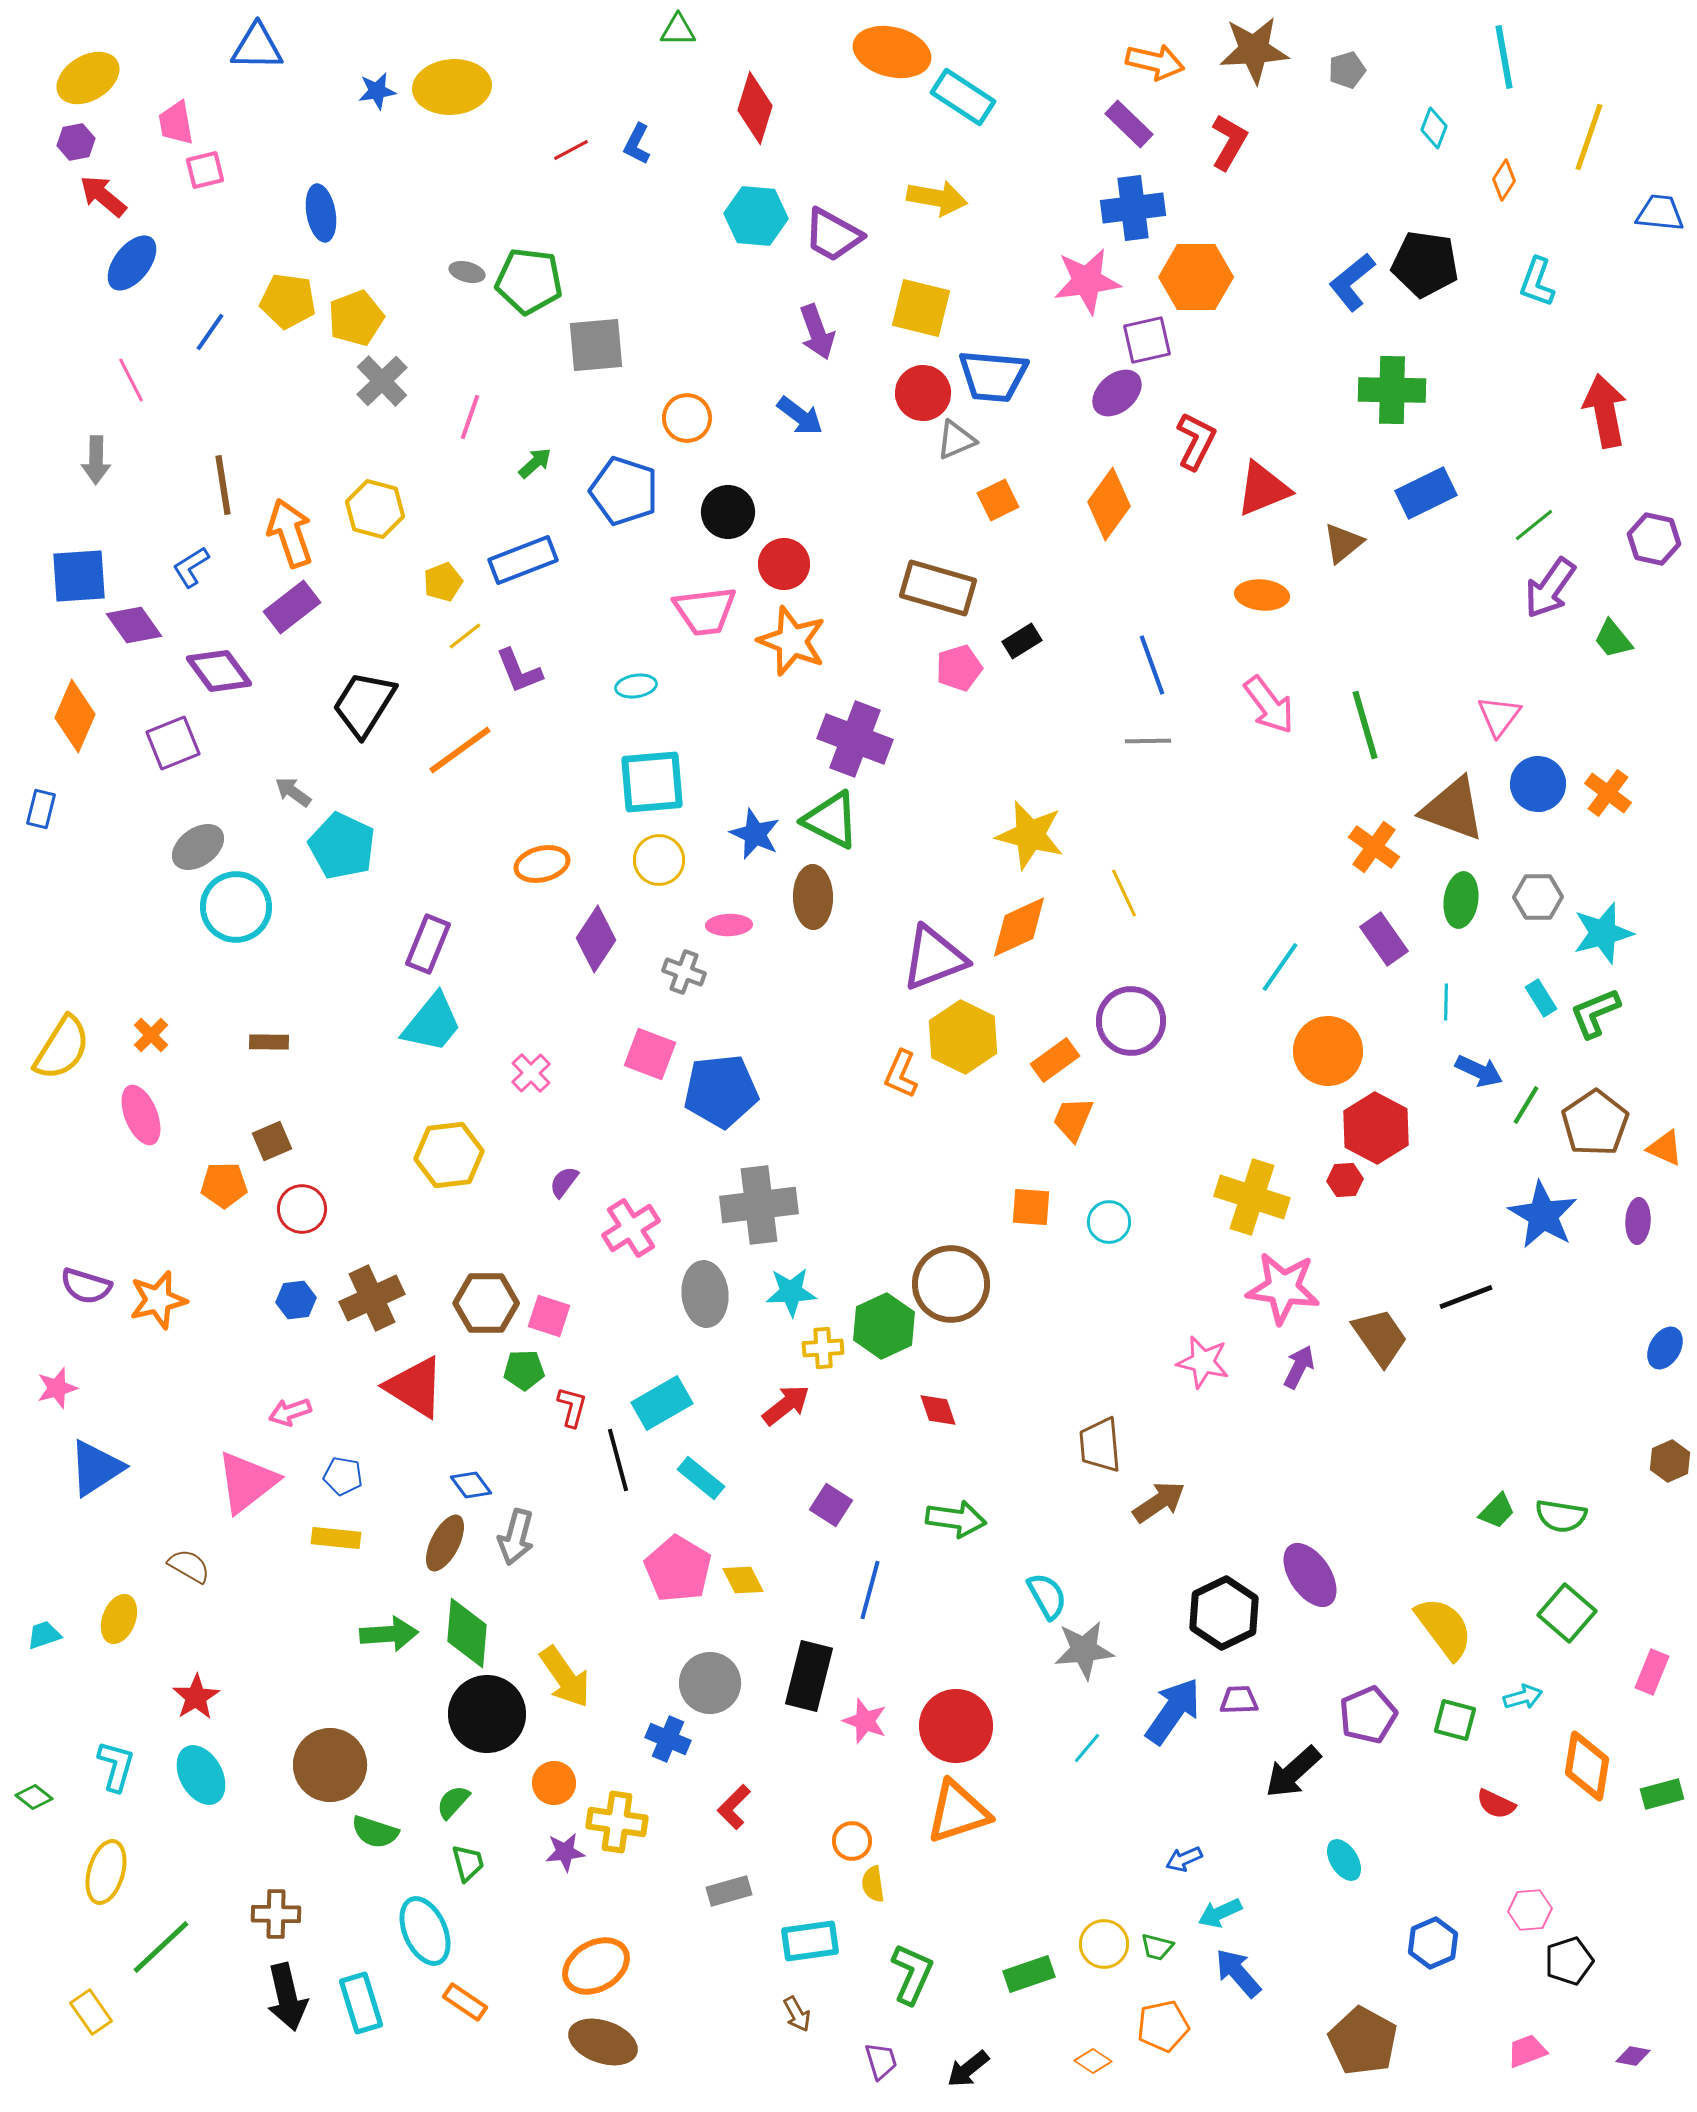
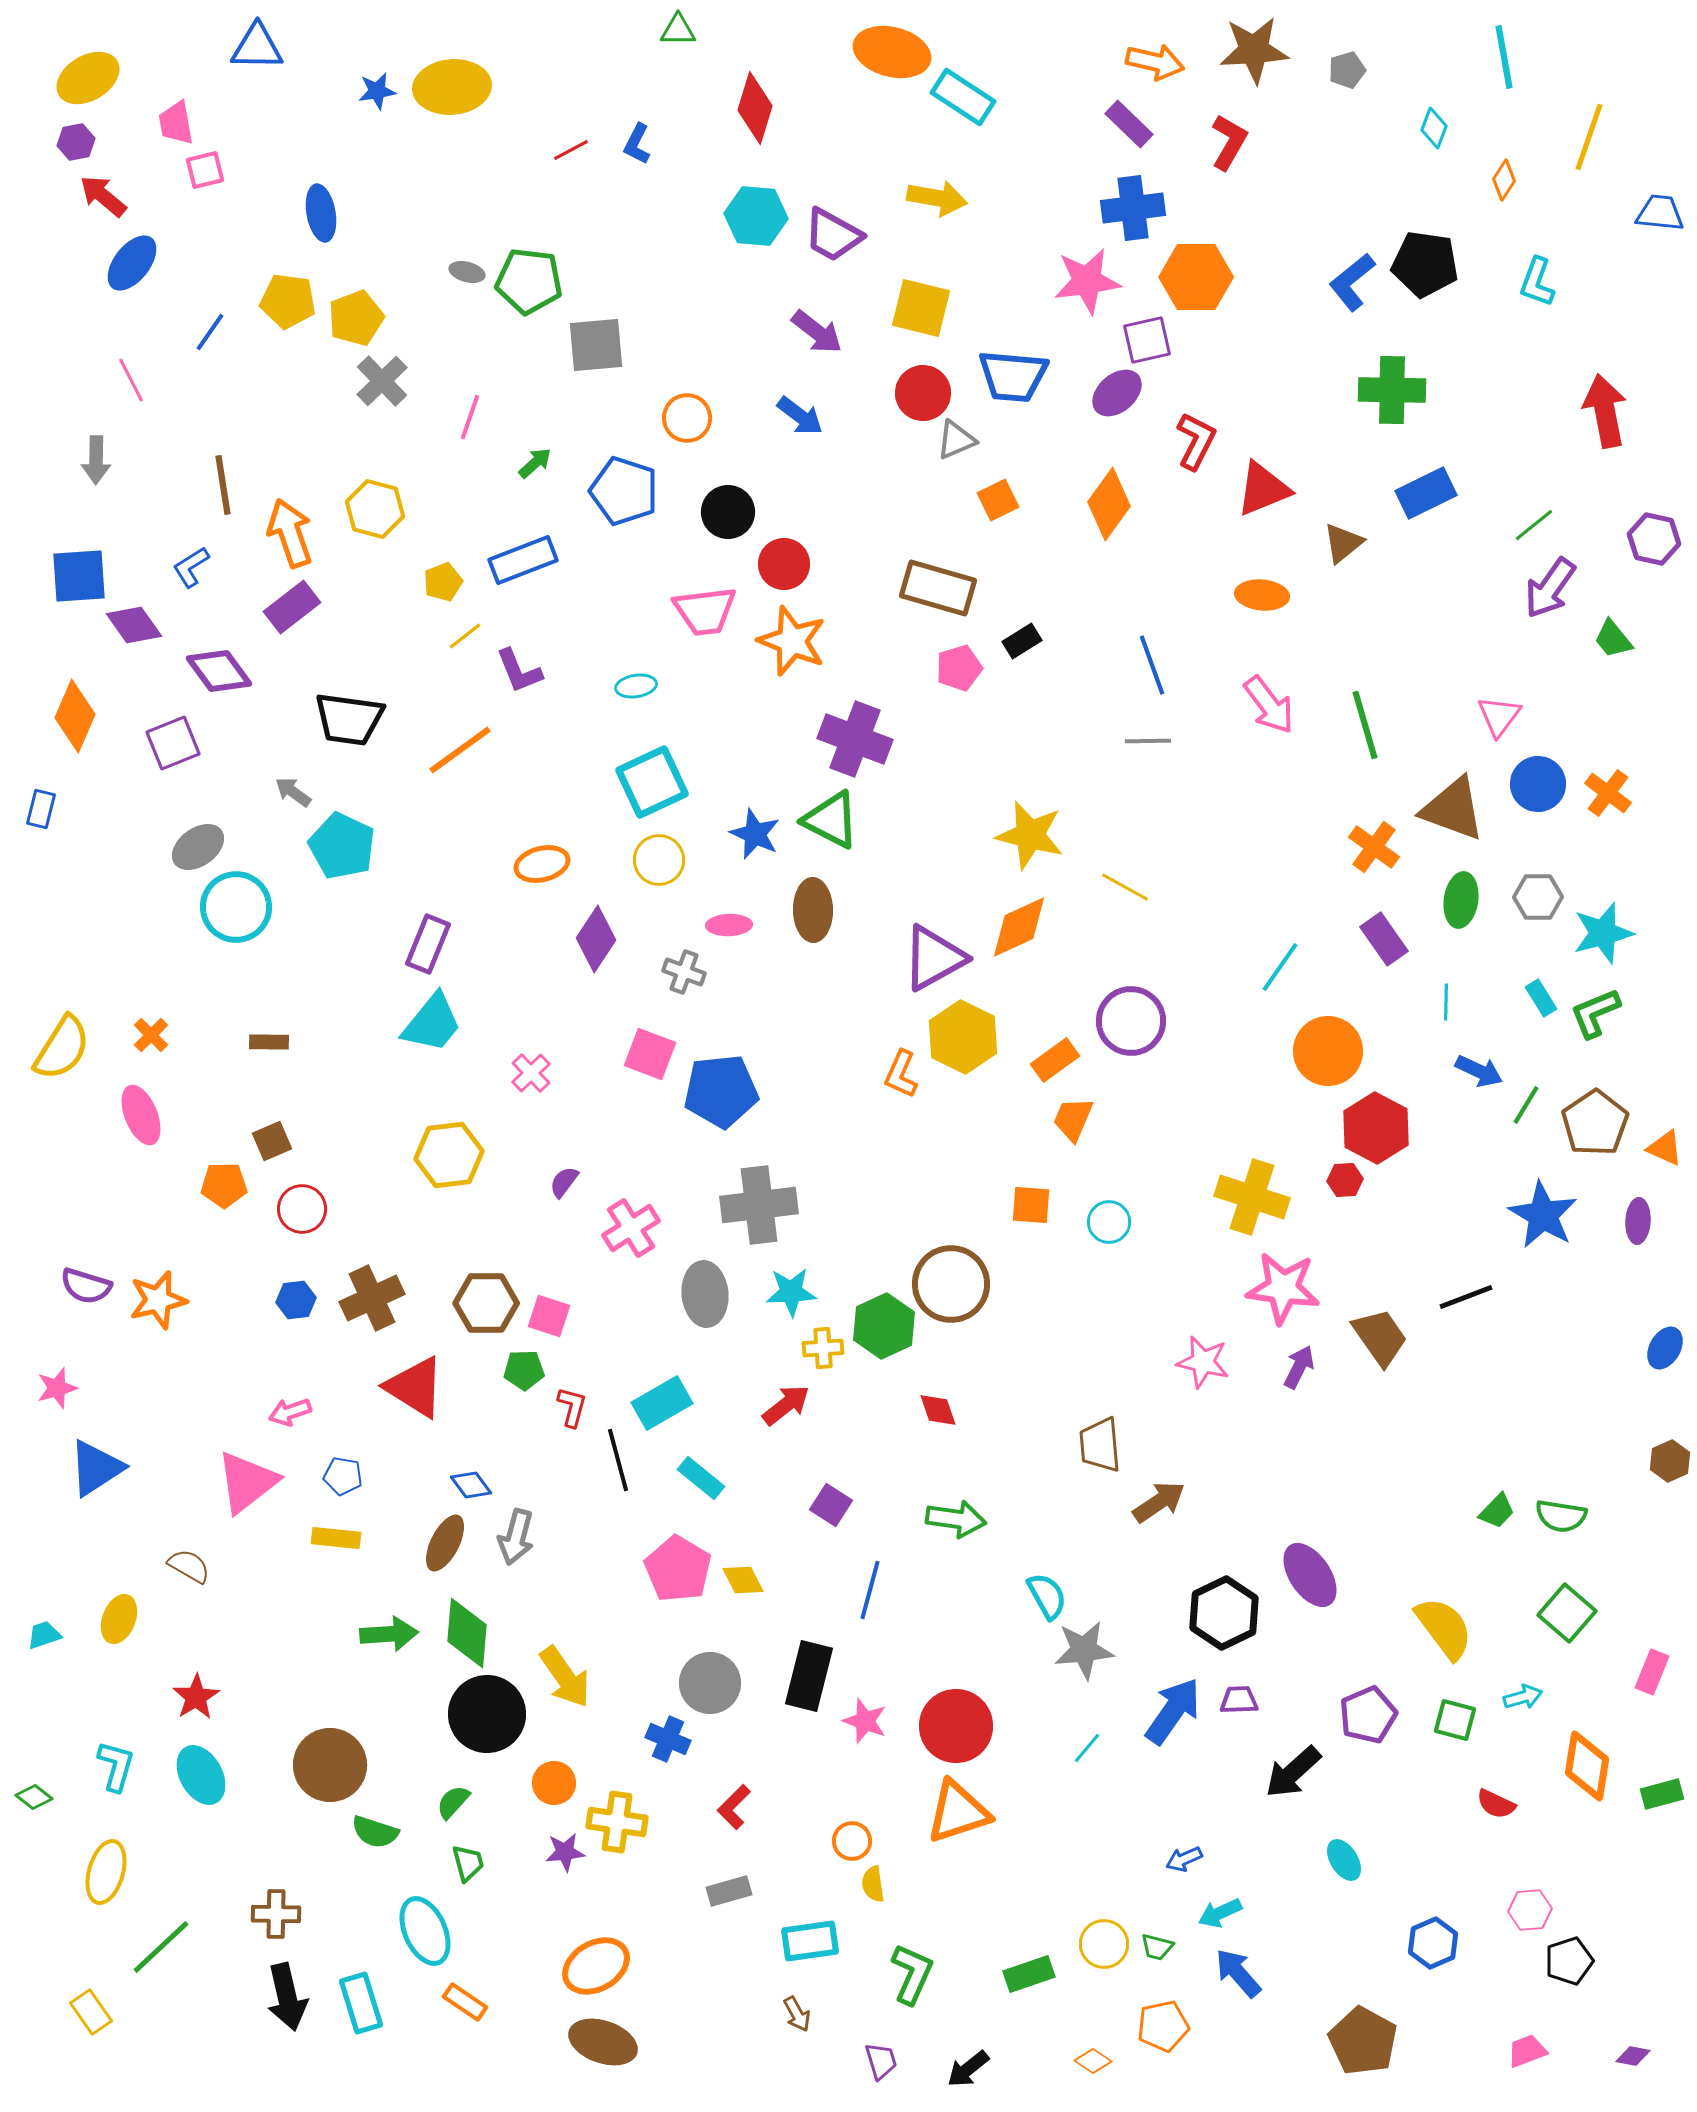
purple arrow at (817, 332): rotated 32 degrees counterclockwise
blue trapezoid at (993, 376): moved 20 px right
black trapezoid at (364, 704): moved 15 px left, 15 px down; rotated 114 degrees counterclockwise
cyan square at (652, 782): rotated 20 degrees counterclockwise
yellow line at (1124, 893): moved 1 px right, 6 px up; rotated 36 degrees counterclockwise
brown ellipse at (813, 897): moved 13 px down
purple triangle at (934, 958): rotated 8 degrees counterclockwise
orange square at (1031, 1207): moved 2 px up
